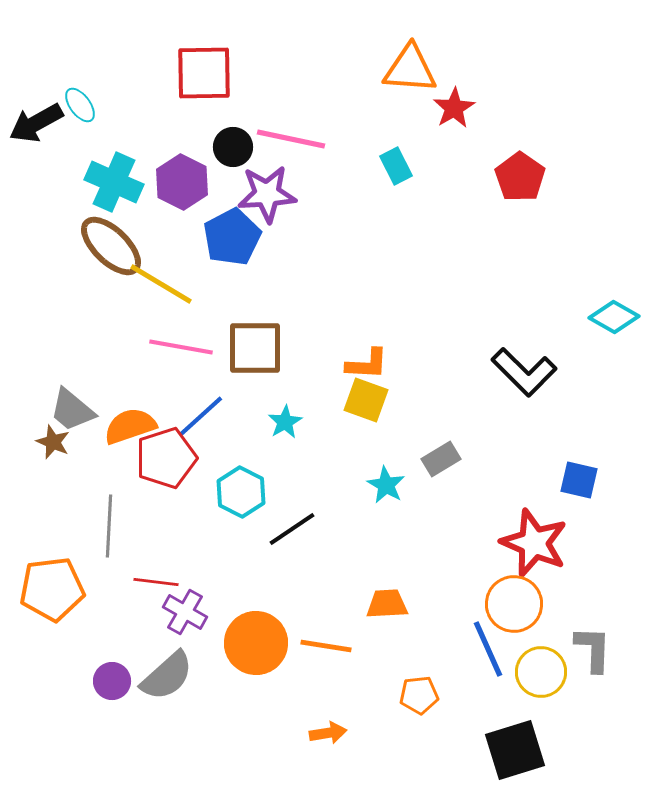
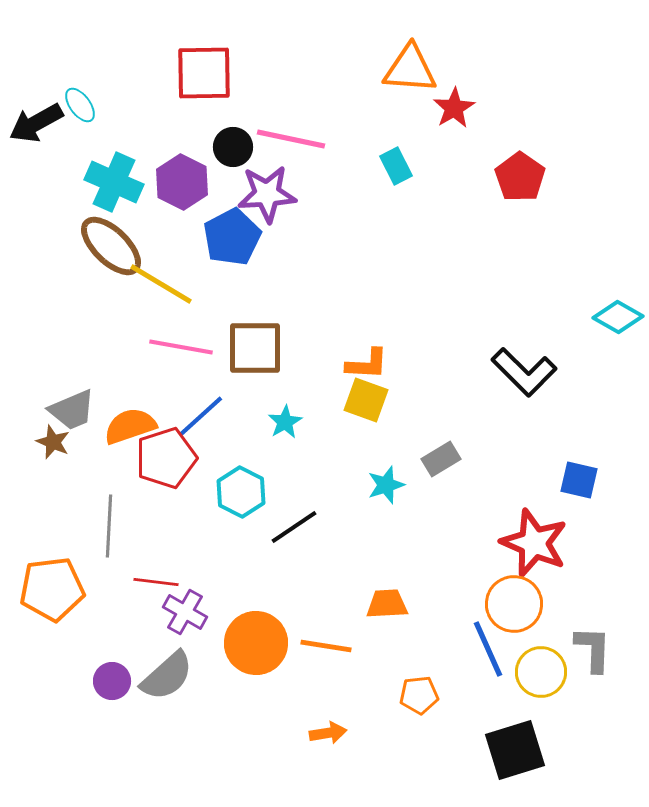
cyan diamond at (614, 317): moved 4 px right
gray trapezoid at (72, 410): rotated 63 degrees counterclockwise
cyan star at (386, 485): rotated 24 degrees clockwise
black line at (292, 529): moved 2 px right, 2 px up
